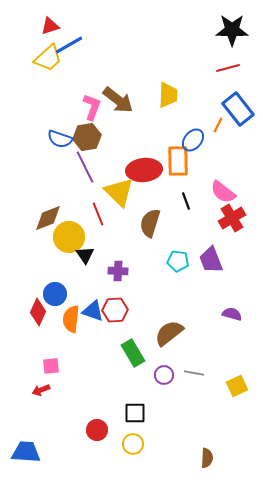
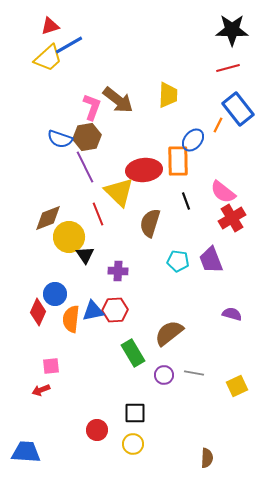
blue triangle at (93, 311): rotated 30 degrees counterclockwise
